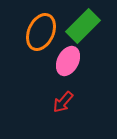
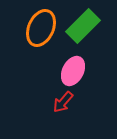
orange ellipse: moved 4 px up
pink ellipse: moved 5 px right, 10 px down
